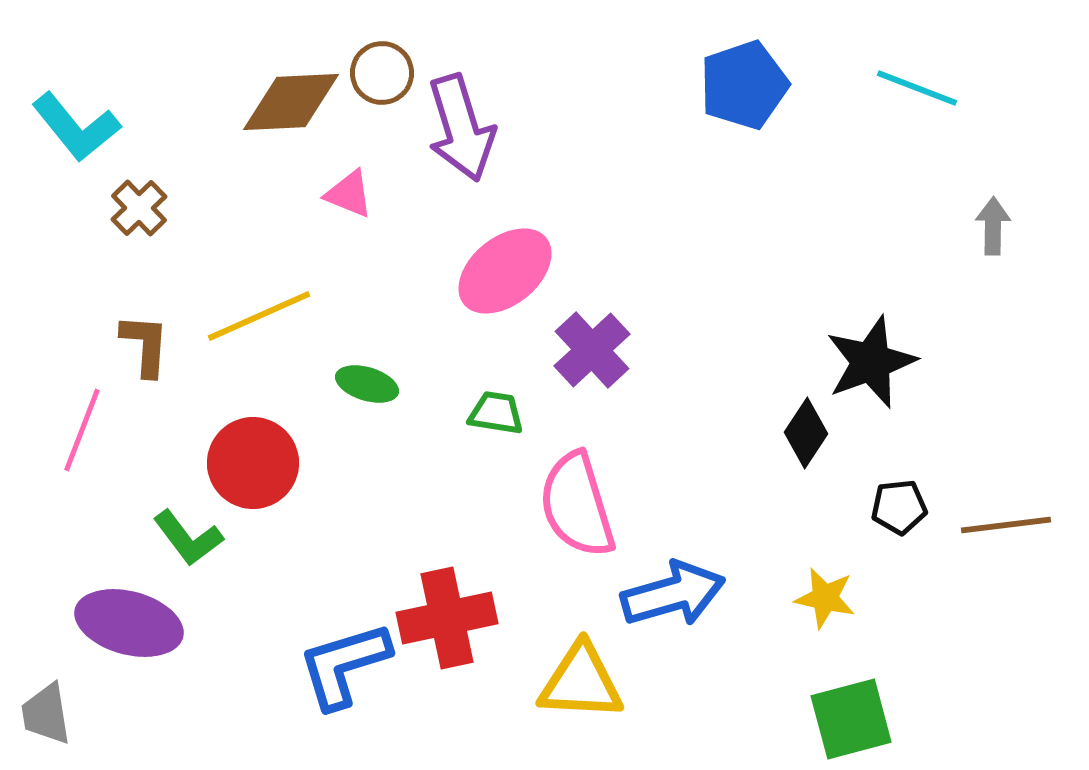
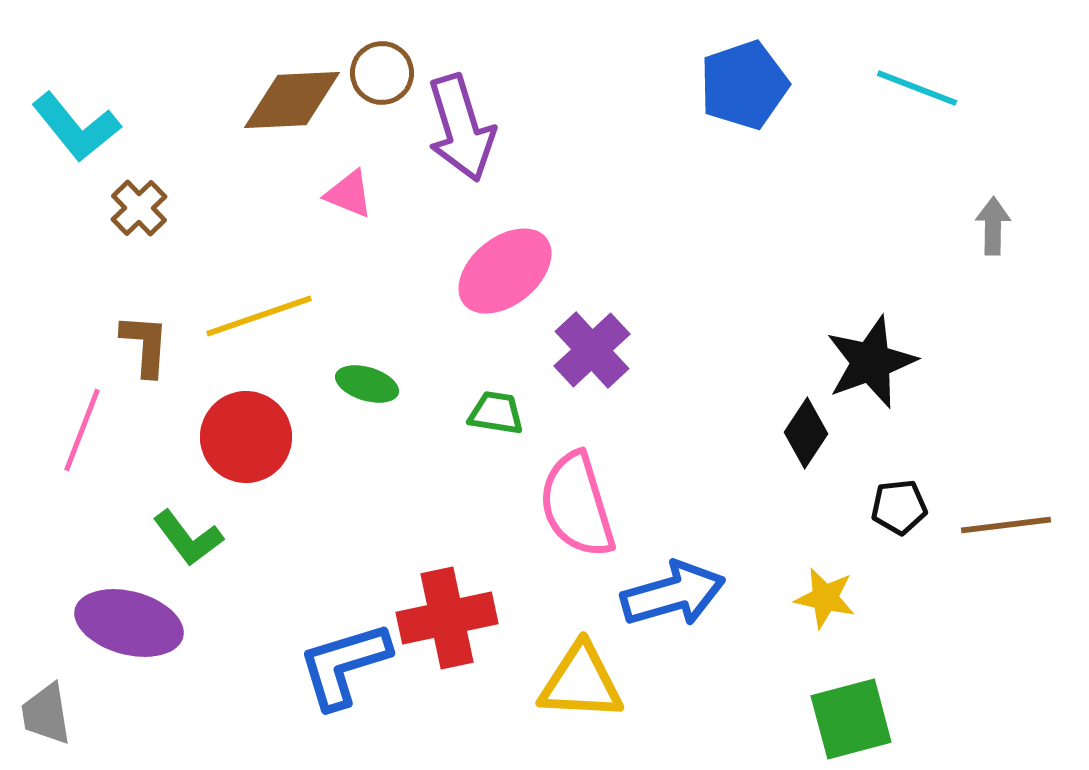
brown diamond: moved 1 px right, 2 px up
yellow line: rotated 5 degrees clockwise
red circle: moved 7 px left, 26 px up
